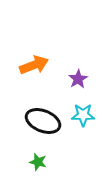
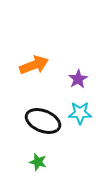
cyan star: moved 3 px left, 2 px up
